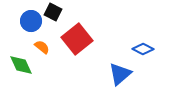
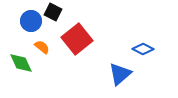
green diamond: moved 2 px up
